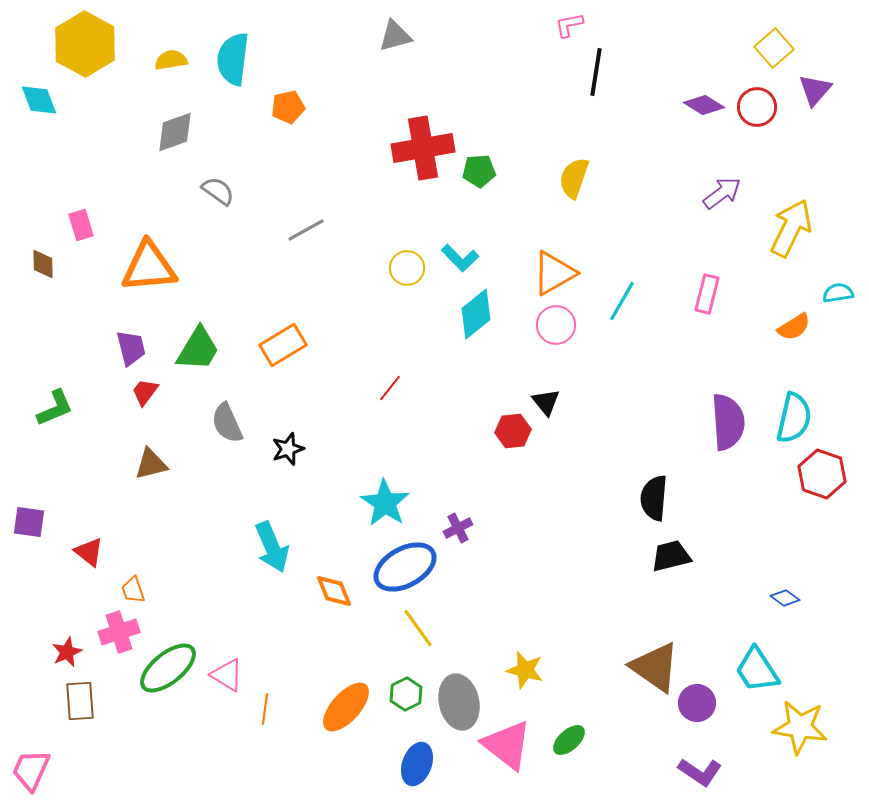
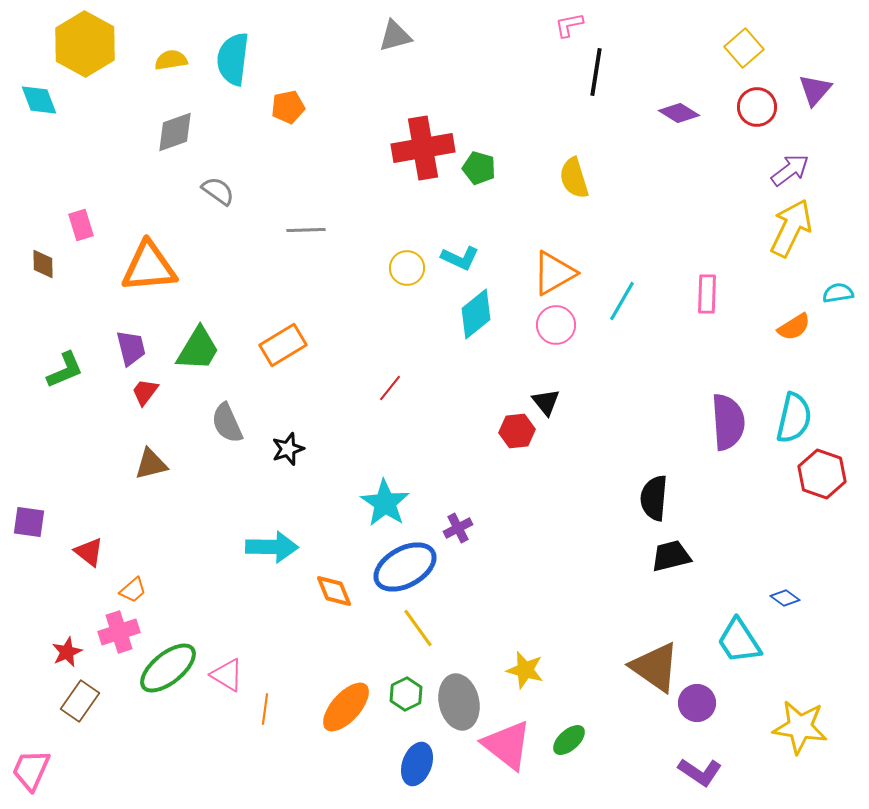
yellow square at (774, 48): moved 30 px left
purple diamond at (704, 105): moved 25 px left, 8 px down
green pentagon at (479, 171): moved 3 px up; rotated 20 degrees clockwise
yellow semicircle at (574, 178): rotated 36 degrees counterclockwise
purple arrow at (722, 193): moved 68 px right, 23 px up
gray line at (306, 230): rotated 27 degrees clockwise
cyan L-shape at (460, 258): rotated 21 degrees counterclockwise
pink rectangle at (707, 294): rotated 12 degrees counterclockwise
green L-shape at (55, 408): moved 10 px right, 38 px up
red hexagon at (513, 431): moved 4 px right
cyan arrow at (272, 547): rotated 66 degrees counterclockwise
orange trapezoid at (133, 590): rotated 112 degrees counterclockwise
cyan trapezoid at (757, 670): moved 18 px left, 29 px up
brown rectangle at (80, 701): rotated 39 degrees clockwise
